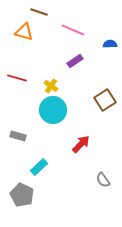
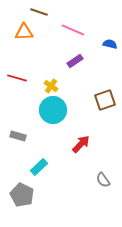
orange triangle: rotated 18 degrees counterclockwise
blue semicircle: rotated 16 degrees clockwise
brown square: rotated 15 degrees clockwise
